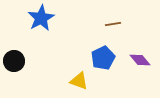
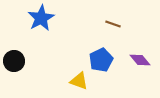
brown line: rotated 28 degrees clockwise
blue pentagon: moved 2 px left, 2 px down
